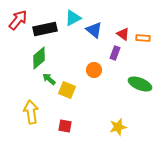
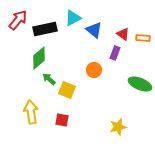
red square: moved 3 px left, 6 px up
